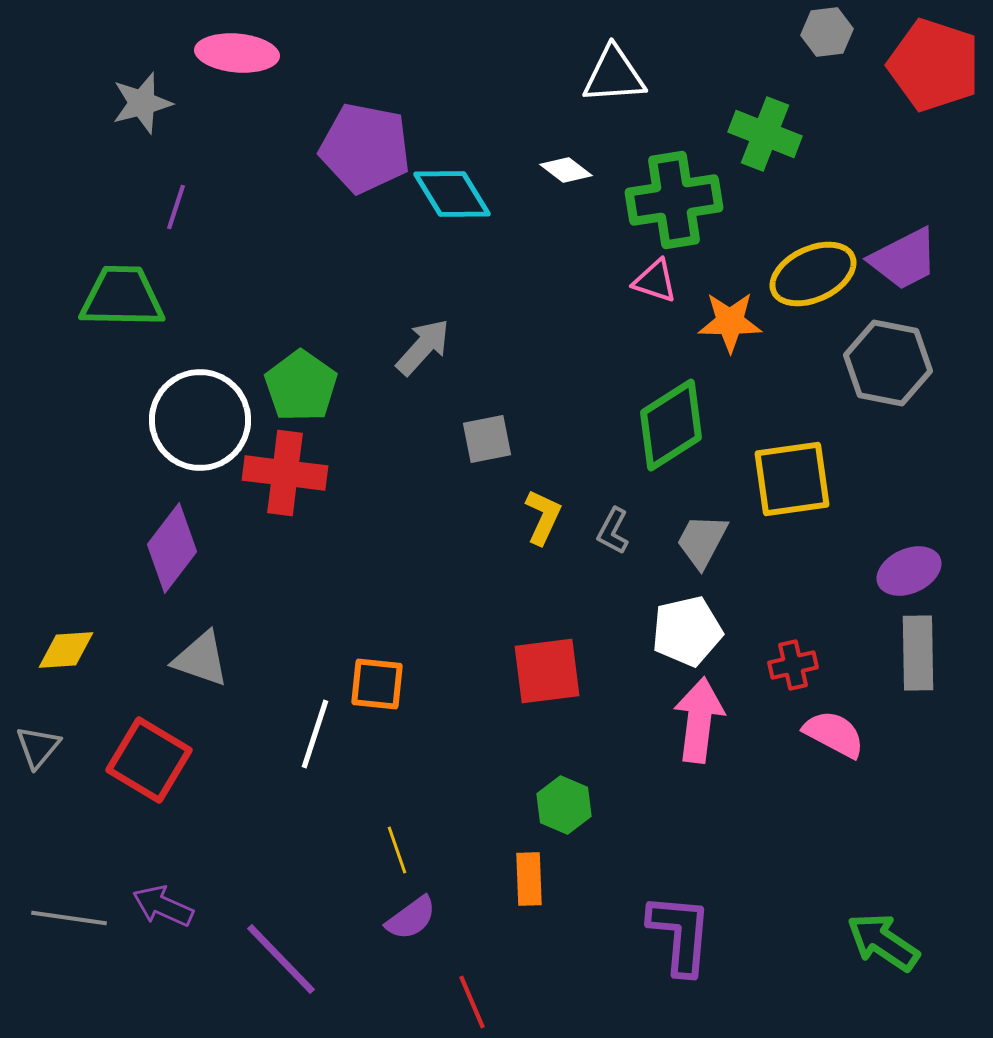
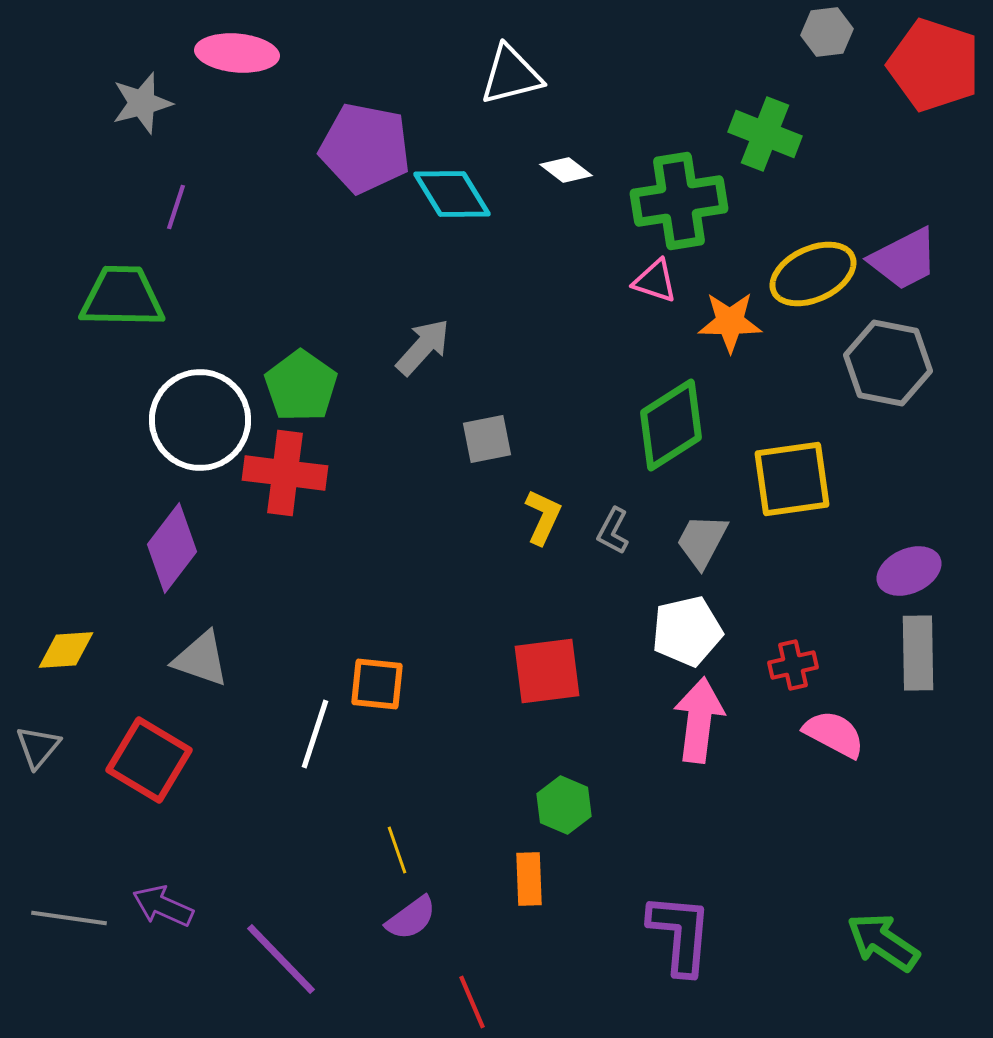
white triangle at (614, 75): moved 103 px left; rotated 10 degrees counterclockwise
green cross at (674, 200): moved 5 px right, 1 px down
